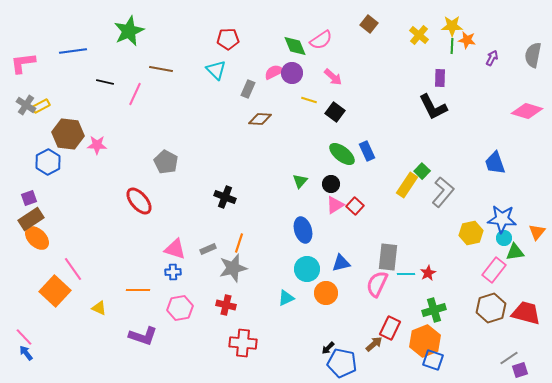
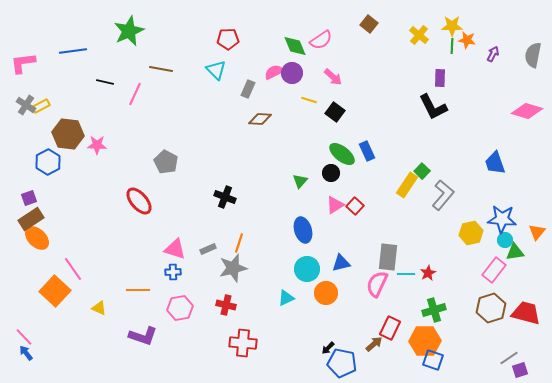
purple arrow at (492, 58): moved 1 px right, 4 px up
black circle at (331, 184): moved 11 px up
gray L-shape at (443, 192): moved 3 px down
cyan circle at (504, 238): moved 1 px right, 2 px down
orange hexagon at (425, 341): rotated 20 degrees clockwise
